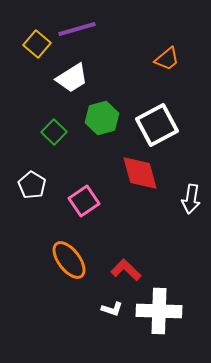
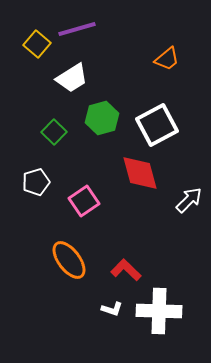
white pentagon: moved 4 px right, 3 px up; rotated 24 degrees clockwise
white arrow: moved 2 px left, 1 px down; rotated 144 degrees counterclockwise
